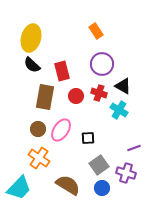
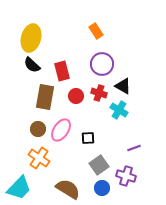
purple cross: moved 3 px down
brown semicircle: moved 4 px down
